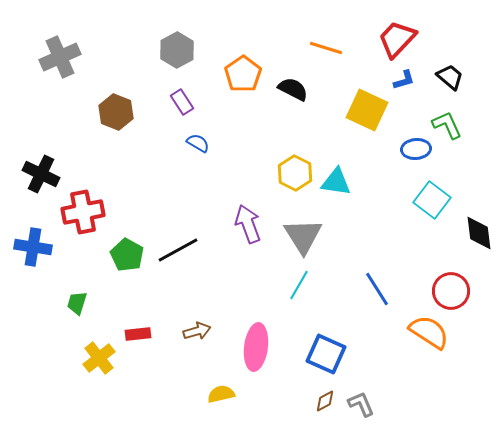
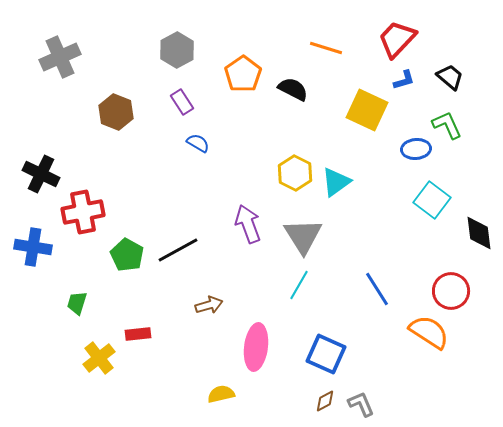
cyan triangle: rotated 44 degrees counterclockwise
brown arrow: moved 12 px right, 26 px up
